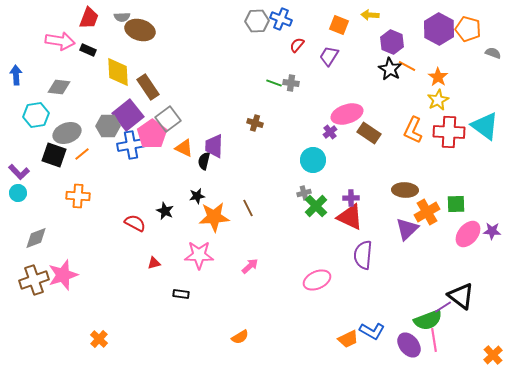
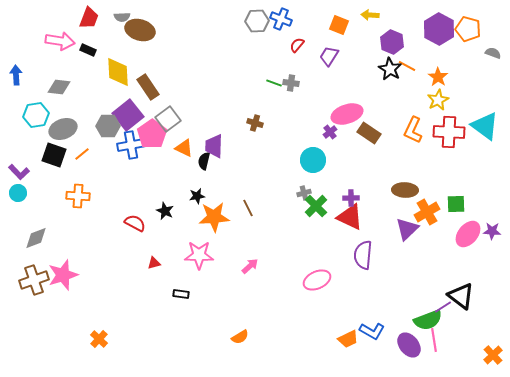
gray ellipse at (67, 133): moved 4 px left, 4 px up
